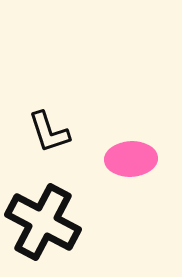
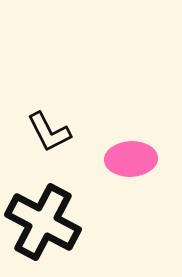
black L-shape: rotated 9 degrees counterclockwise
